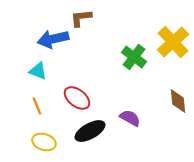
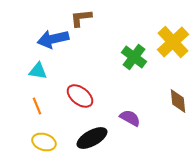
cyan triangle: rotated 12 degrees counterclockwise
red ellipse: moved 3 px right, 2 px up
black ellipse: moved 2 px right, 7 px down
